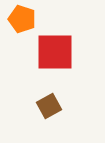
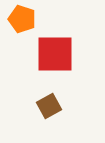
red square: moved 2 px down
